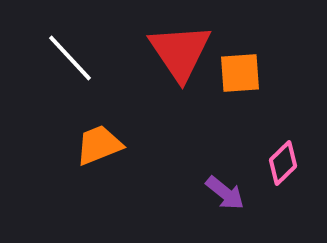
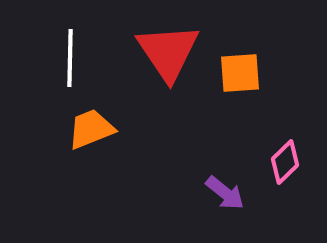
red triangle: moved 12 px left
white line: rotated 44 degrees clockwise
orange trapezoid: moved 8 px left, 16 px up
pink diamond: moved 2 px right, 1 px up
